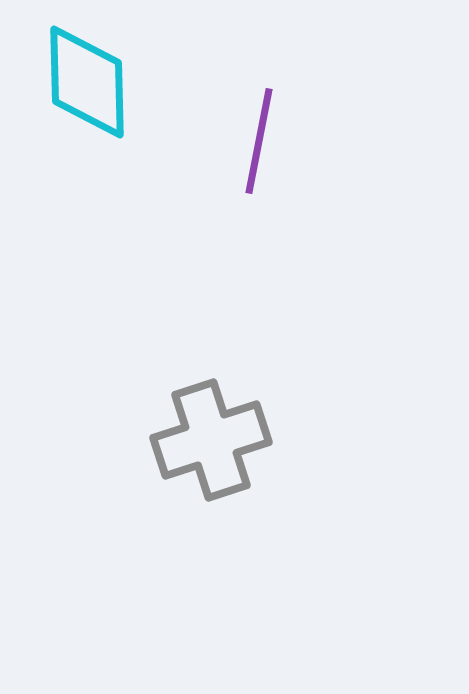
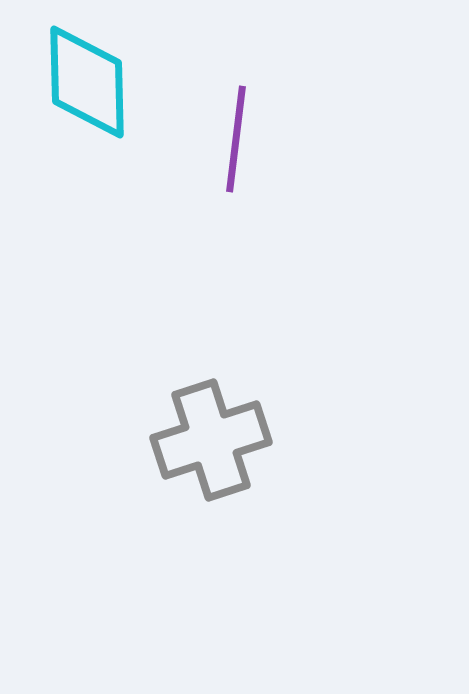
purple line: moved 23 px left, 2 px up; rotated 4 degrees counterclockwise
